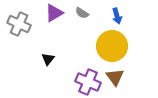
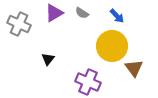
blue arrow: rotated 28 degrees counterclockwise
brown triangle: moved 19 px right, 9 px up
